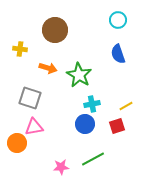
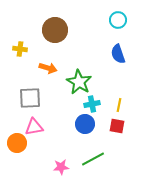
green star: moved 7 px down
gray square: rotated 20 degrees counterclockwise
yellow line: moved 7 px left, 1 px up; rotated 48 degrees counterclockwise
red square: rotated 28 degrees clockwise
